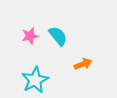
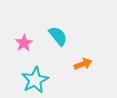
pink star: moved 6 px left, 7 px down; rotated 18 degrees counterclockwise
